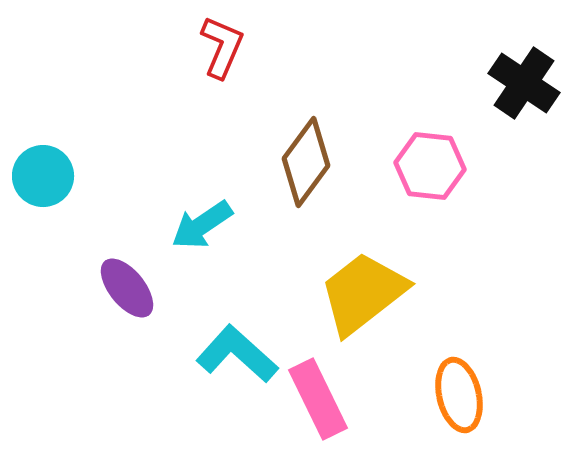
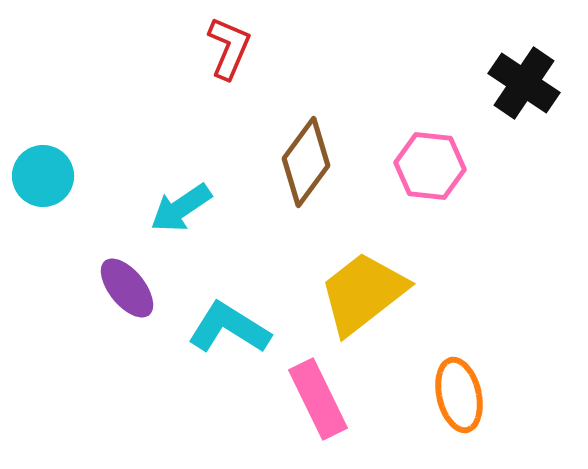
red L-shape: moved 7 px right, 1 px down
cyan arrow: moved 21 px left, 17 px up
cyan L-shape: moved 8 px left, 26 px up; rotated 10 degrees counterclockwise
